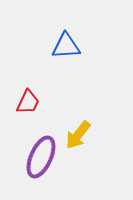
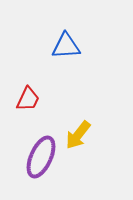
red trapezoid: moved 3 px up
